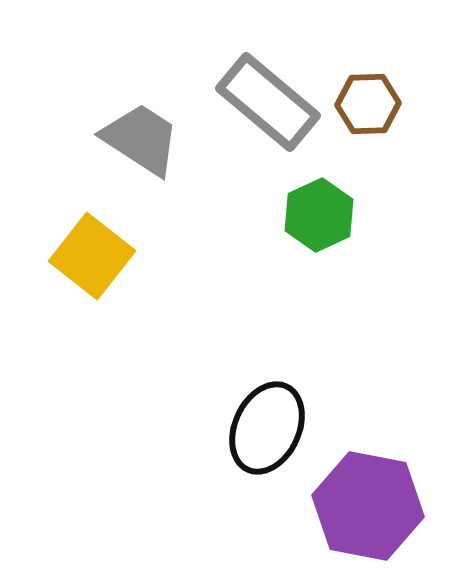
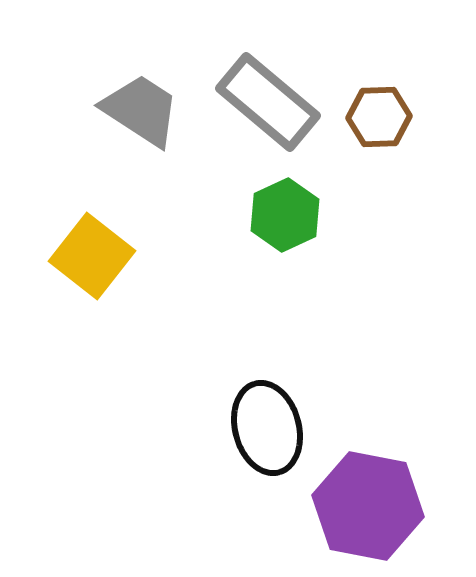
brown hexagon: moved 11 px right, 13 px down
gray trapezoid: moved 29 px up
green hexagon: moved 34 px left
black ellipse: rotated 40 degrees counterclockwise
